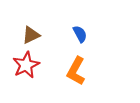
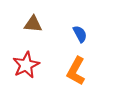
brown triangle: moved 2 px right, 11 px up; rotated 30 degrees clockwise
